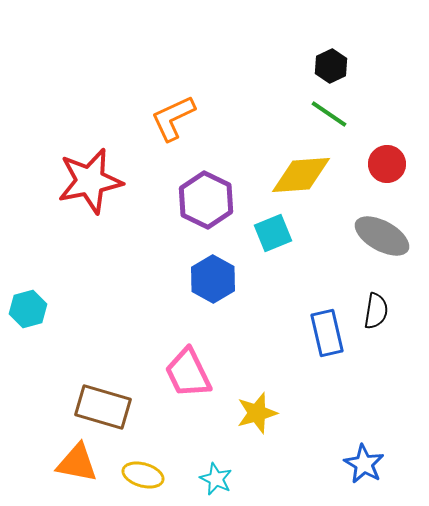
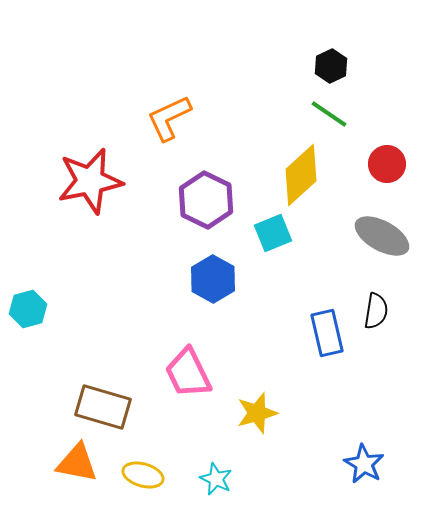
orange L-shape: moved 4 px left
yellow diamond: rotated 38 degrees counterclockwise
